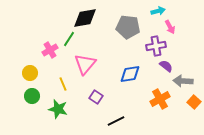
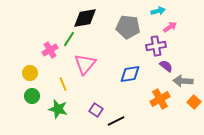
pink arrow: rotated 96 degrees counterclockwise
purple square: moved 13 px down
